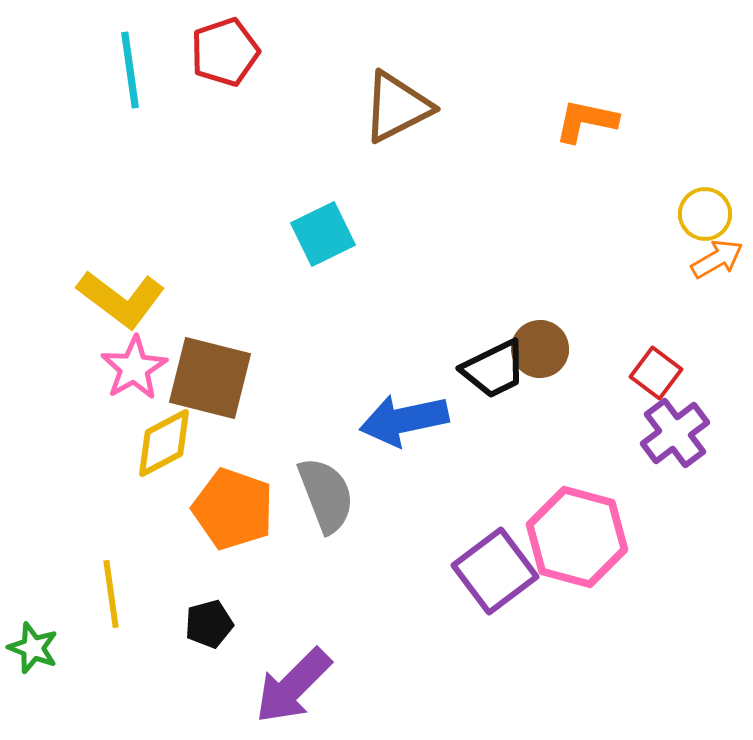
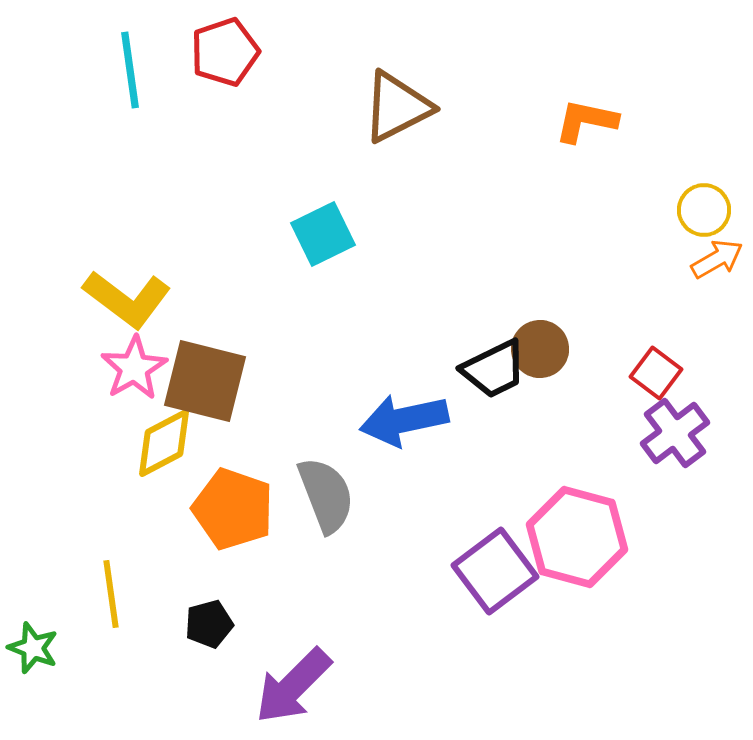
yellow circle: moved 1 px left, 4 px up
yellow L-shape: moved 6 px right
brown square: moved 5 px left, 3 px down
